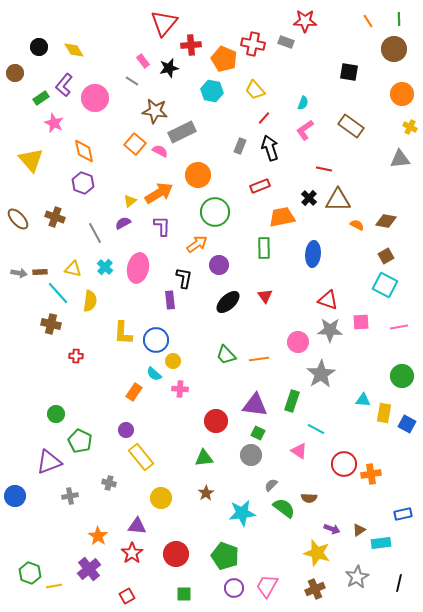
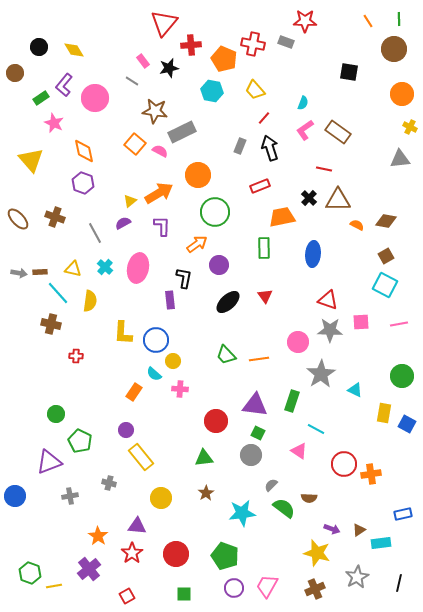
brown rectangle at (351, 126): moved 13 px left, 6 px down
pink line at (399, 327): moved 3 px up
cyan triangle at (363, 400): moved 8 px left, 10 px up; rotated 21 degrees clockwise
